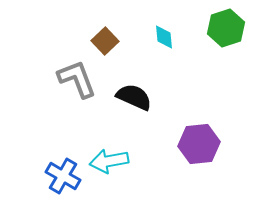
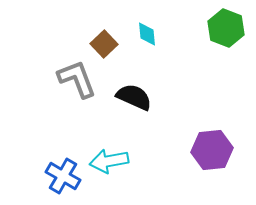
green hexagon: rotated 21 degrees counterclockwise
cyan diamond: moved 17 px left, 3 px up
brown square: moved 1 px left, 3 px down
purple hexagon: moved 13 px right, 6 px down
